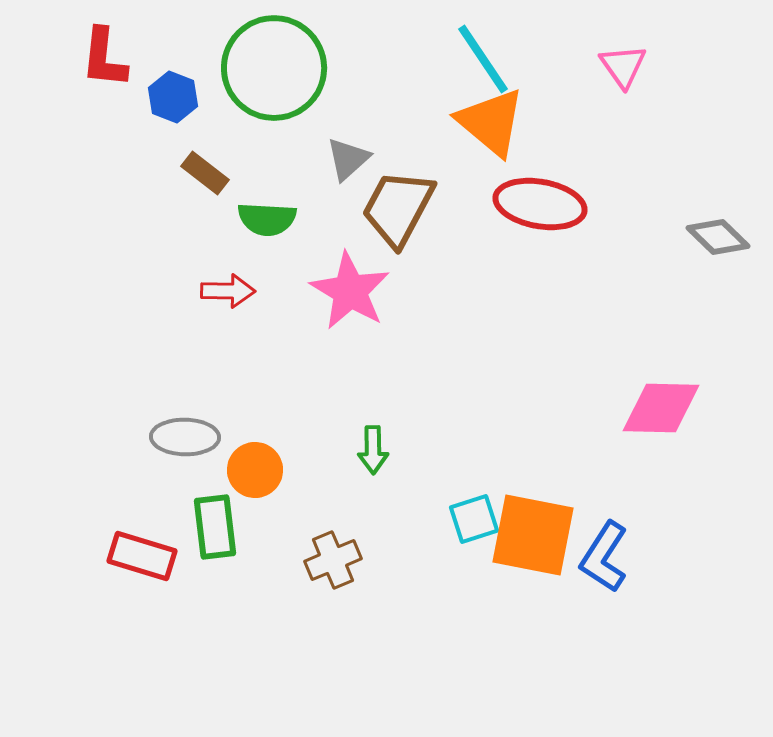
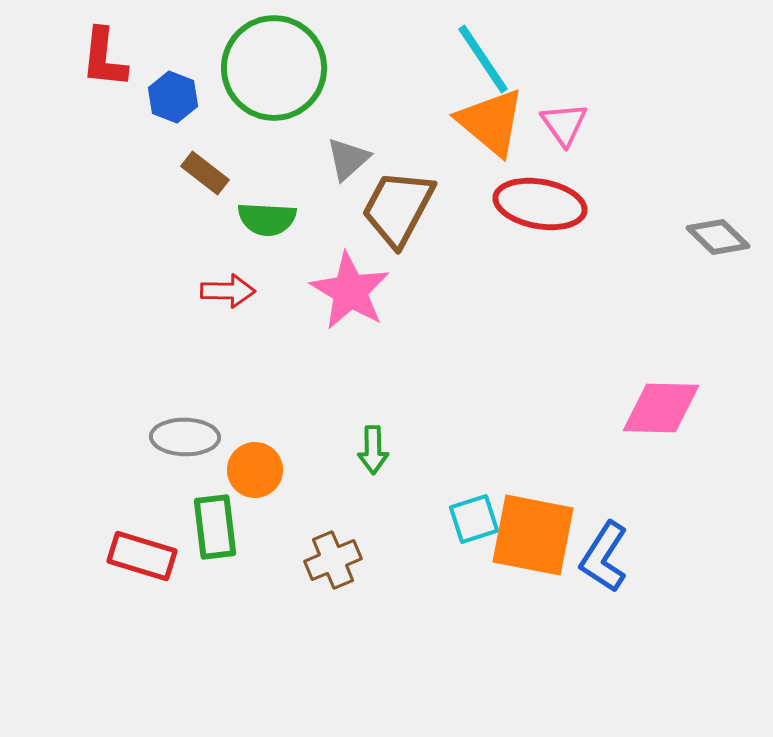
pink triangle: moved 59 px left, 58 px down
